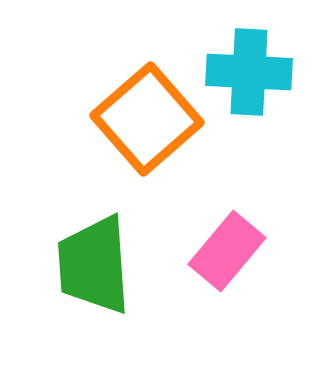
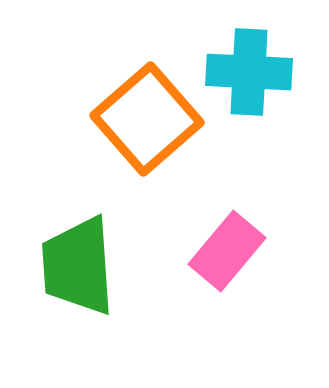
green trapezoid: moved 16 px left, 1 px down
